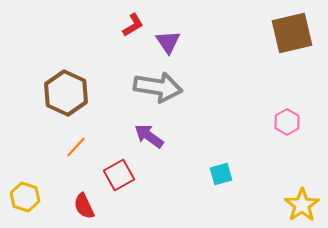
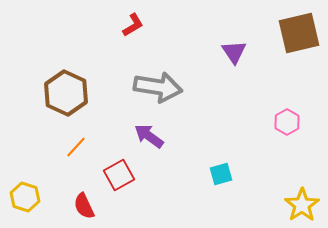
brown square: moved 7 px right
purple triangle: moved 66 px right, 10 px down
